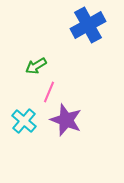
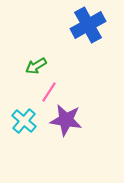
pink line: rotated 10 degrees clockwise
purple star: rotated 12 degrees counterclockwise
